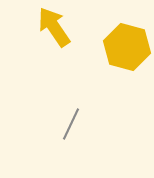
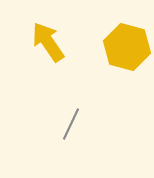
yellow arrow: moved 6 px left, 15 px down
